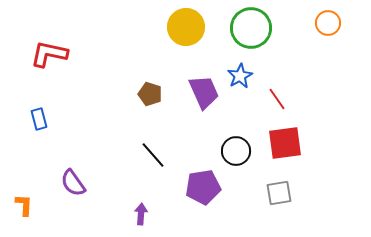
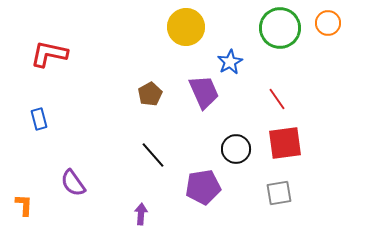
green circle: moved 29 px right
blue star: moved 10 px left, 14 px up
brown pentagon: rotated 25 degrees clockwise
black circle: moved 2 px up
